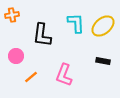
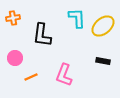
orange cross: moved 1 px right, 3 px down
cyan L-shape: moved 1 px right, 5 px up
pink circle: moved 1 px left, 2 px down
orange line: rotated 16 degrees clockwise
